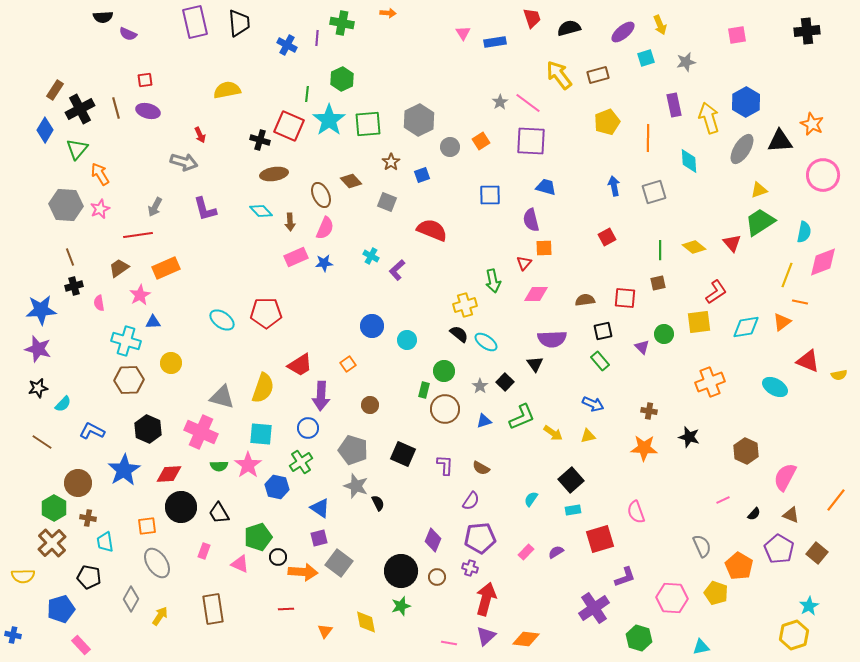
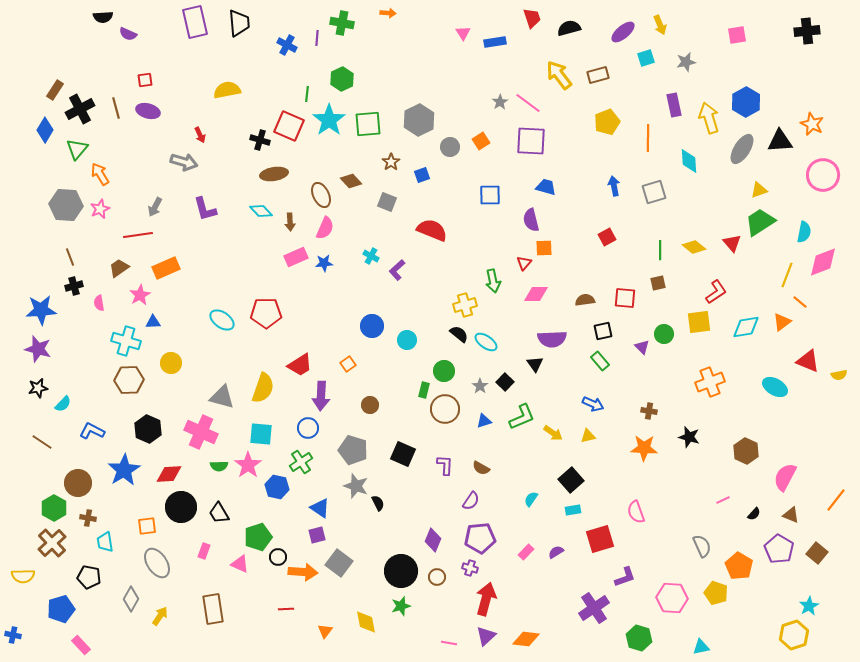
orange line at (800, 302): rotated 28 degrees clockwise
purple square at (319, 538): moved 2 px left, 3 px up
